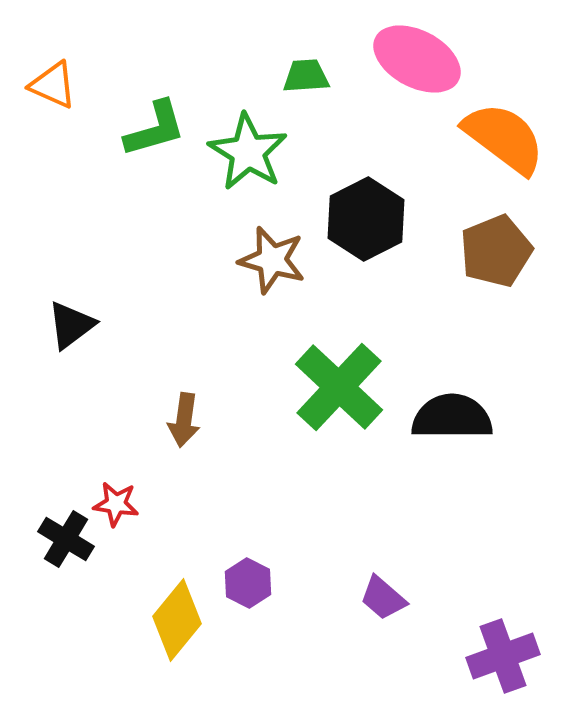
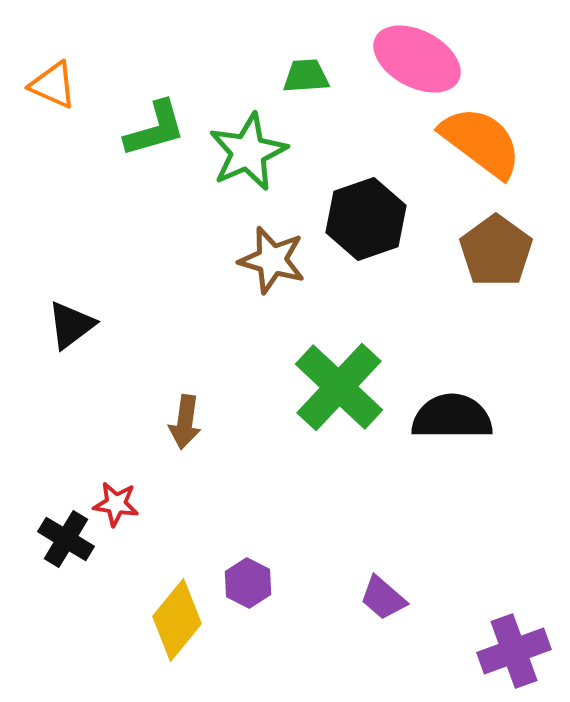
orange semicircle: moved 23 px left, 4 px down
green star: rotated 16 degrees clockwise
black hexagon: rotated 8 degrees clockwise
brown pentagon: rotated 14 degrees counterclockwise
brown arrow: moved 1 px right, 2 px down
purple cross: moved 11 px right, 5 px up
